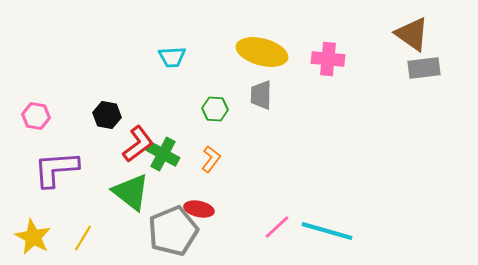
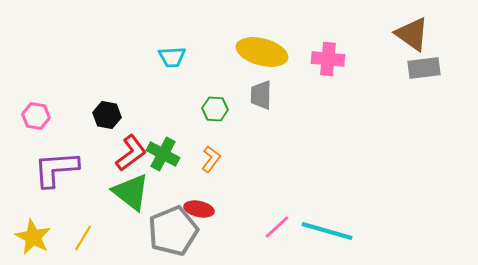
red L-shape: moved 7 px left, 9 px down
